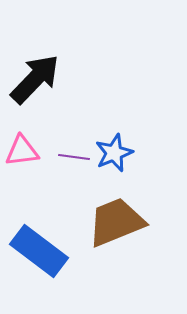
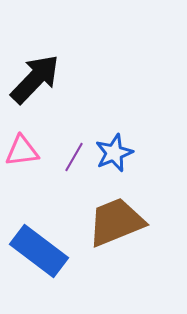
purple line: rotated 68 degrees counterclockwise
